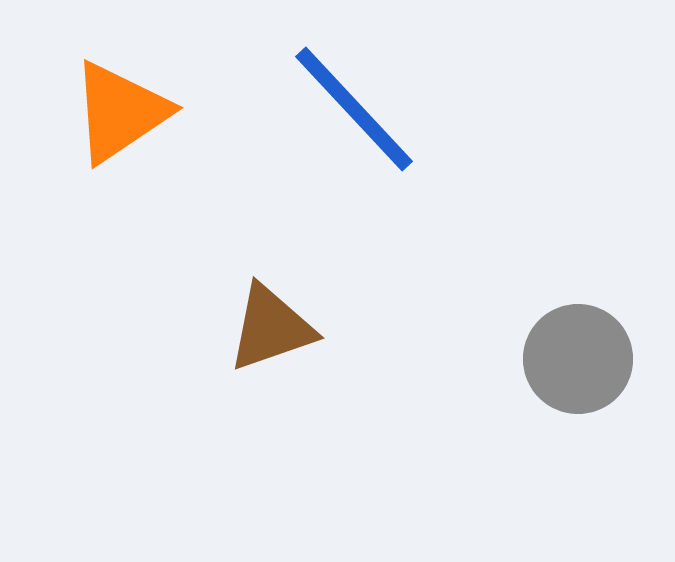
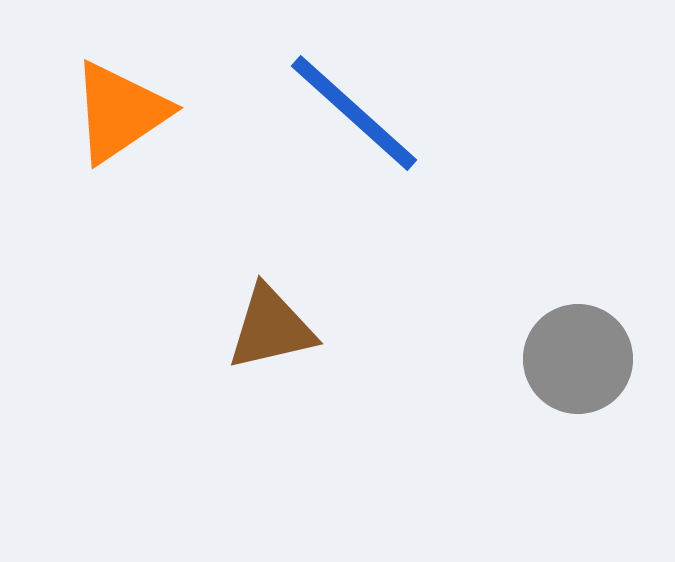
blue line: moved 4 px down; rotated 5 degrees counterclockwise
brown triangle: rotated 6 degrees clockwise
